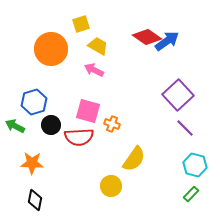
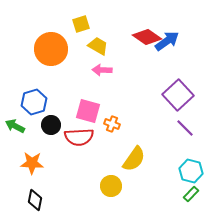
pink arrow: moved 8 px right; rotated 24 degrees counterclockwise
cyan hexagon: moved 4 px left, 6 px down
